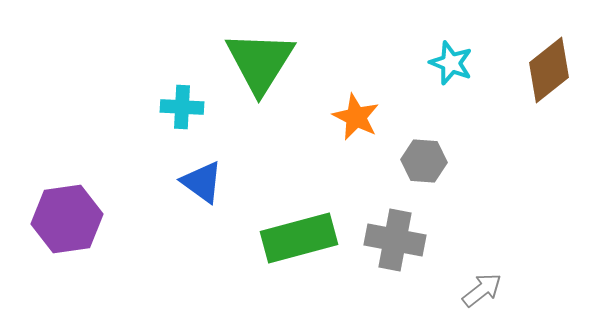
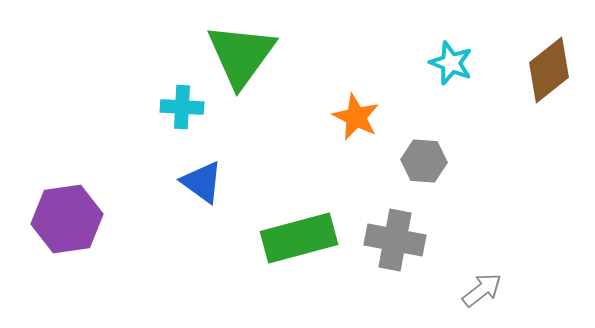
green triangle: moved 19 px left, 7 px up; rotated 4 degrees clockwise
